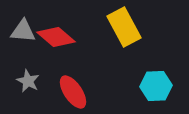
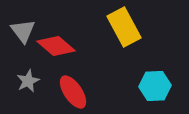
gray triangle: rotated 48 degrees clockwise
red diamond: moved 9 px down
gray star: rotated 20 degrees clockwise
cyan hexagon: moved 1 px left
